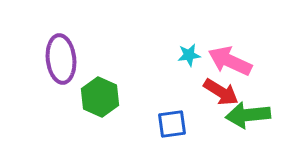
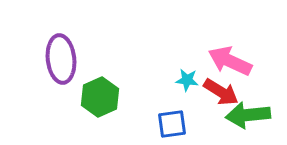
cyan star: moved 2 px left, 25 px down; rotated 15 degrees clockwise
green hexagon: rotated 12 degrees clockwise
